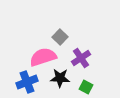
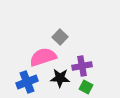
purple cross: moved 1 px right, 8 px down; rotated 24 degrees clockwise
